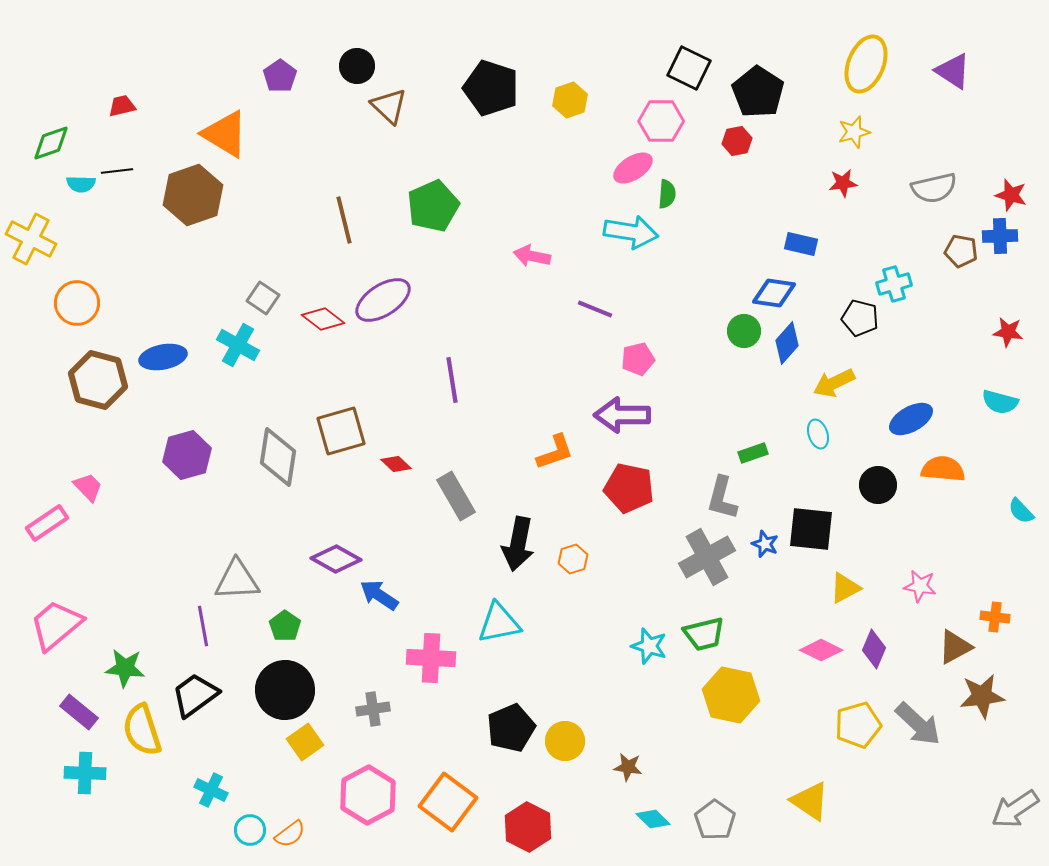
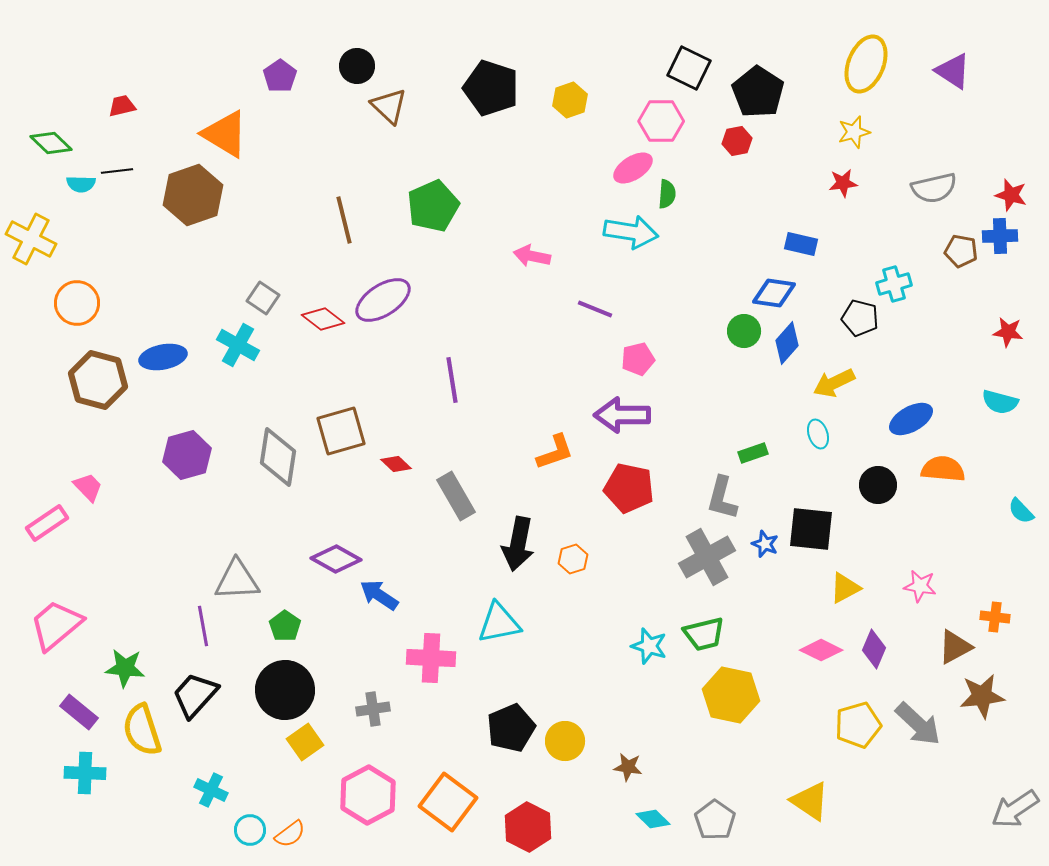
green diamond at (51, 143): rotated 63 degrees clockwise
black trapezoid at (195, 695): rotated 12 degrees counterclockwise
